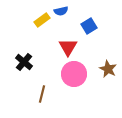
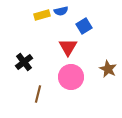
yellow rectangle: moved 5 px up; rotated 21 degrees clockwise
blue square: moved 5 px left
black cross: rotated 12 degrees clockwise
pink circle: moved 3 px left, 3 px down
brown line: moved 4 px left
